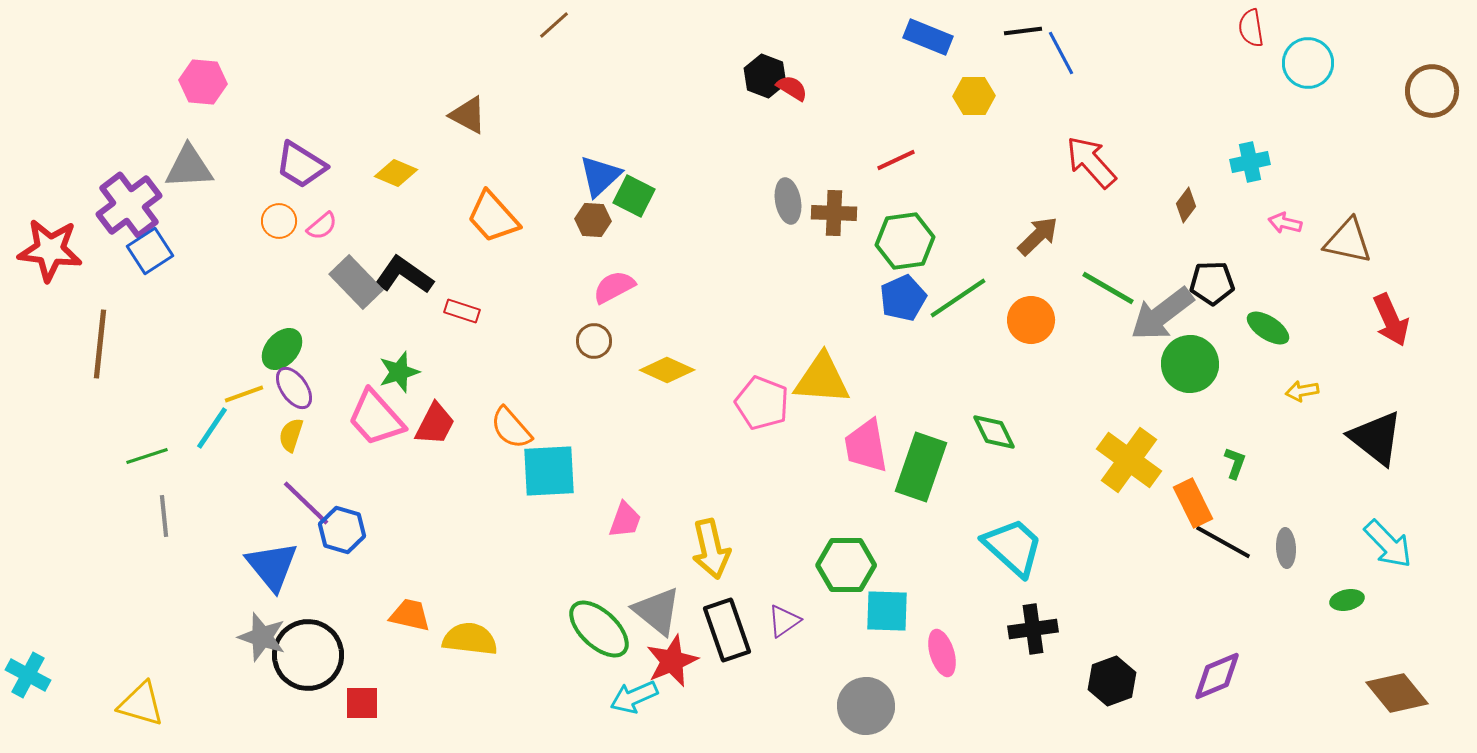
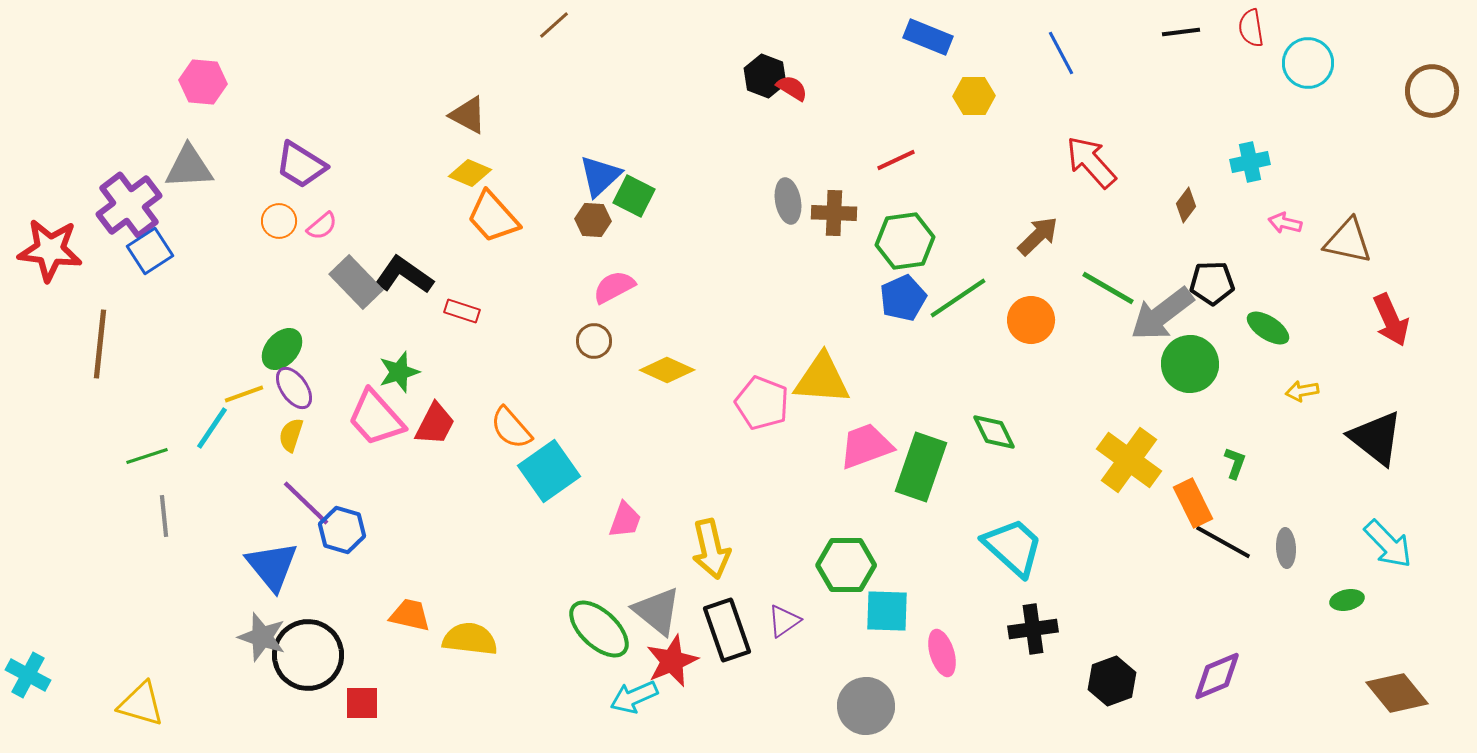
black line at (1023, 31): moved 158 px right, 1 px down
yellow diamond at (396, 173): moved 74 px right
pink trapezoid at (866, 446): rotated 80 degrees clockwise
cyan square at (549, 471): rotated 32 degrees counterclockwise
